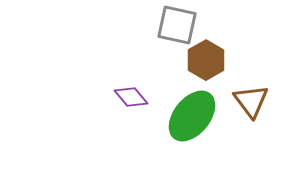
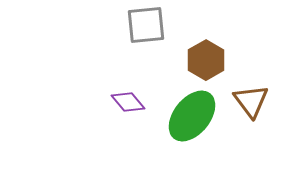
gray square: moved 31 px left; rotated 18 degrees counterclockwise
purple diamond: moved 3 px left, 5 px down
